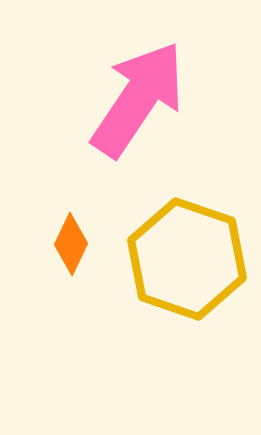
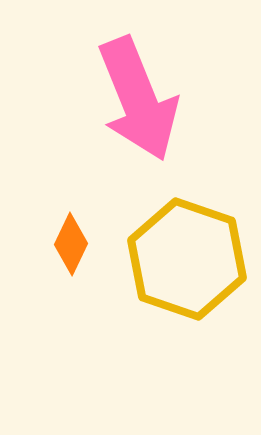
pink arrow: rotated 124 degrees clockwise
